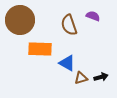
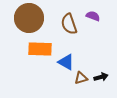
brown circle: moved 9 px right, 2 px up
brown semicircle: moved 1 px up
blue triangle: moved 1 px left, 1 px up
